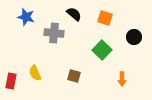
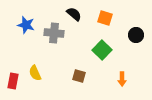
blue star: moved 8 px down
black circle: moved 2 px right, 2 px up
brown square: moved 5 px right
red rectangle: moved 2 px right
